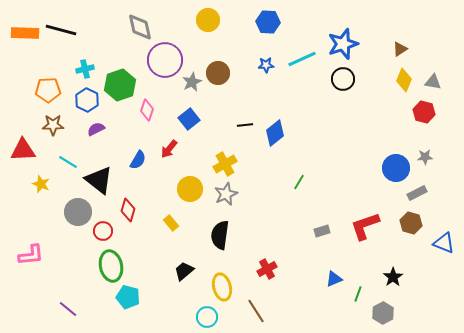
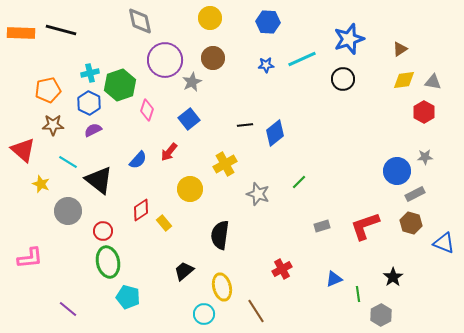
yellow circle at (208, 20): moved 2 px right, 2 px up
gray diamond at (140, 27): moved 6 px up
orange rectangle at (25, 33): moved 4 px left
blue star at (343, 44): moved 6 px right, 5 px up
cyan cross at (85, 69): moved 5 px right, 4 px down
brown circle at (218, 73): moved 5 px left, 15 px up
yellow diamond at (404, 80): rotated 60 degrees clockwise
orange pentagon at (48, 90): rotated 10 degrees counterclockwise
blue hexagon at (87, 100): moved 2 px right, 3 px down
red hexagon at (424, 112): rotated 15 degrees clockwise
purple semicircle at (96, 129): moved 3 px left, 1 px down
red arrow at (169, 149): moved 3 px down
red triangle at (23, 150): rotated 44 degrees clockwise
blue semicircle at (138, 160): rotated 12 degrees clockwise
blue circle at (396, 168): moved 1 px right, 3 px down
green line at (299, 182): rotated 14 degrees clockwise
gray rectangle at (417, 193): moved 2 px left, 1 px down
gray star at (226, 194): moved 32 px right; rotated 30 degrees counterclockwise
red diamond at (128, 210): moved 13 px right; rotated 40 degrees clockwise
gray circle at (78, 212): moved 10 px left, 1 px up
yellow rectangle at (171, 223): moved 7 px left
gray rectangle at (322, 231): moved 5 px up
pink L-shape at (31, 255): moved 1 px left, 3 px down
green ellipse at (111, 266): moved 3 px left, 4 px up
red cross at (267, 269): moved 15 px right
green line at (358, 294): rotated 28 degrees counterclockwise
gray hexagon at (383, 313): moved 2 px left, 2 px down
cyan circle at (207, 317): moved 3 px left, 3 px up
